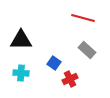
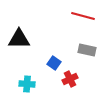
red line: moved 2 px up
black triangle: moved 2 px left, 1 px up
gray rectangle: rotated 30 degrees counterclockwise
cyan cross: moved 6 px right, 11 px down
